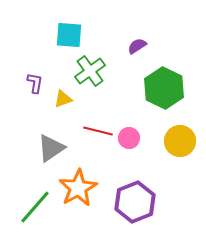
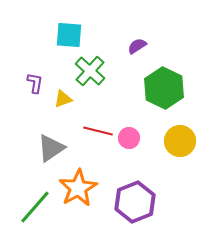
green cross: rotated 12 degrees counterclockwise
